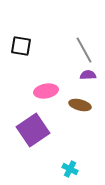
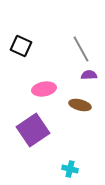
black square: rotated 15 degrees clockwise
gray line: moved 3 px left, 1 px up
purple semicircle: moved 1 px right
pink ellipse: moved 2 px left, 2 px up
cyan cross: rotated 14 degrees counterclockwise
